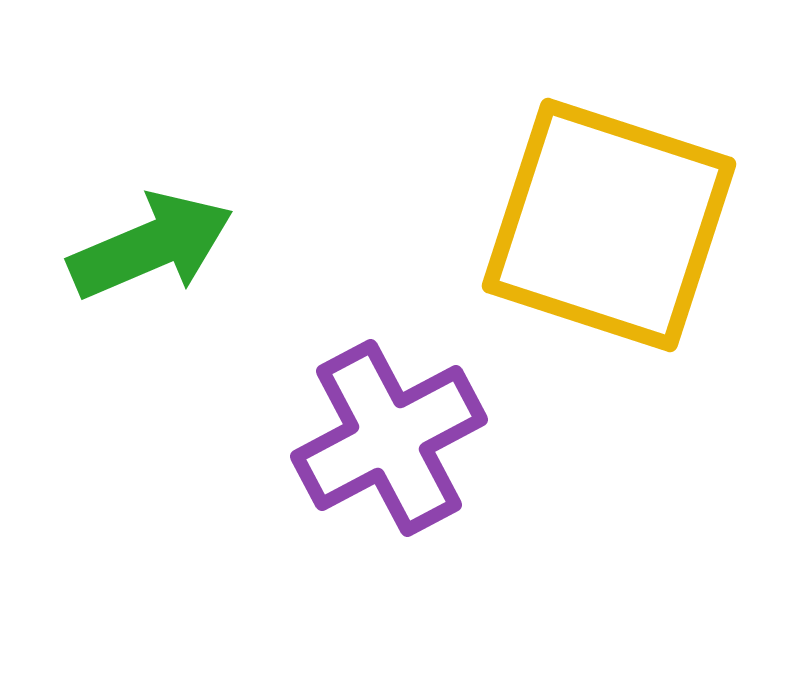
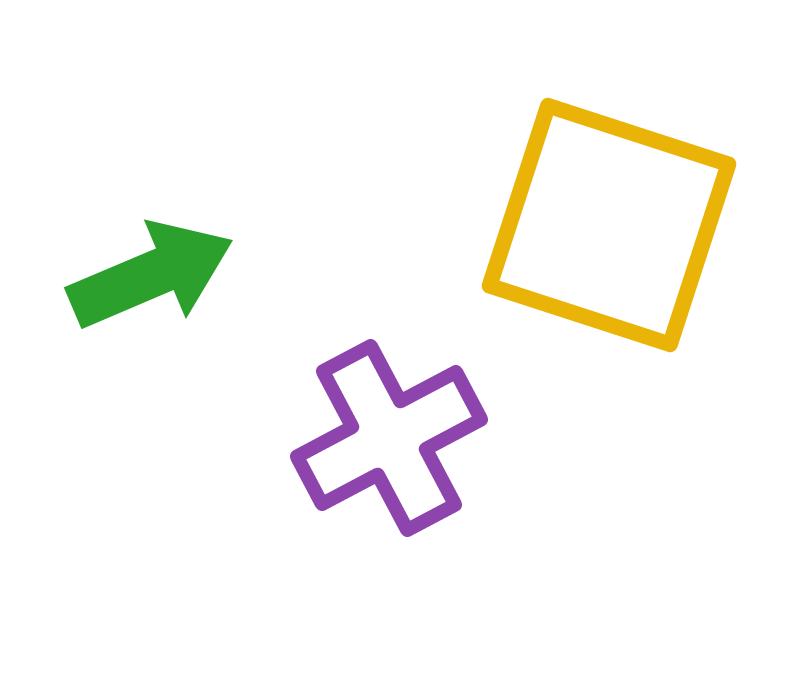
green arrow: moved 29 px down
